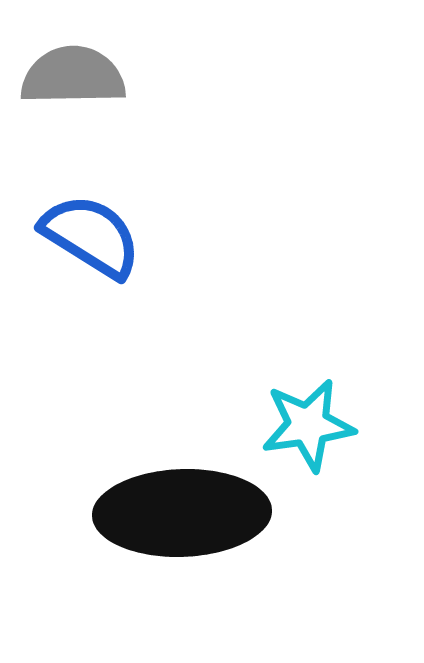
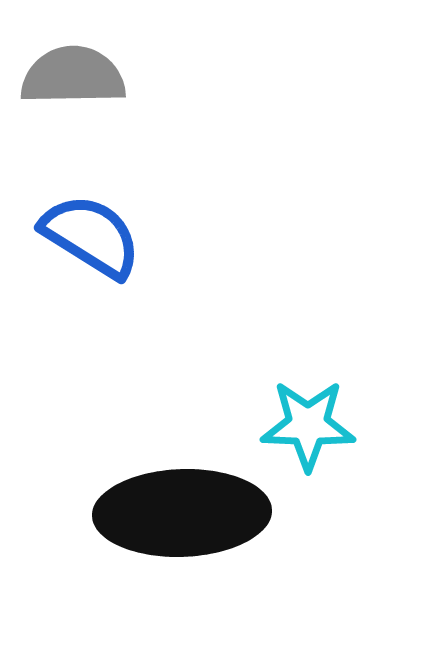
cyan star: rotated 10 degrees clockwise
